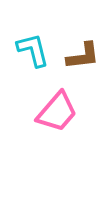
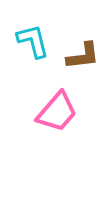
cyan L-shape: moved 9 px up
